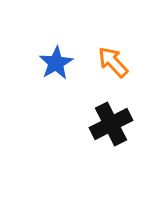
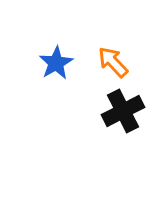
black cross: moved 12 px right, 13 px up
